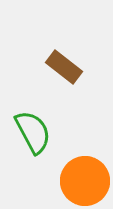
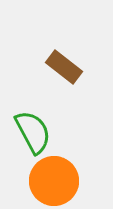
orange circle: moved 31 px left
